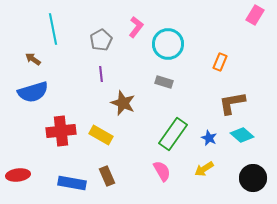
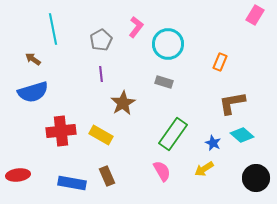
brown star: rotated 20 degrees clockwise
blue star: moved 4 px right, 5 px down
black circle: moved 3 px right
